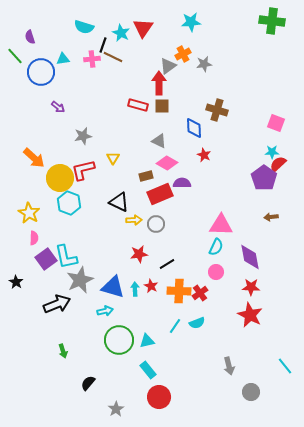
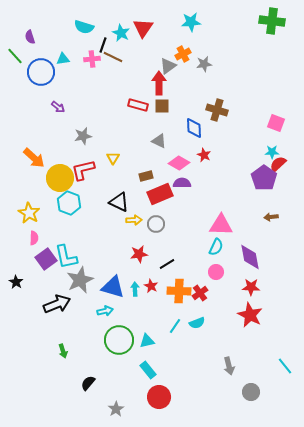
pink diamond at (167, 163): moved 12 px right
